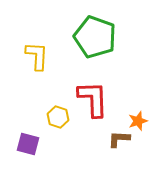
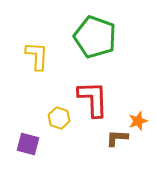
yellow hexagon: moved 1 px right, 1 px down
brown L-shape: moved 2 px left, 1 px up
